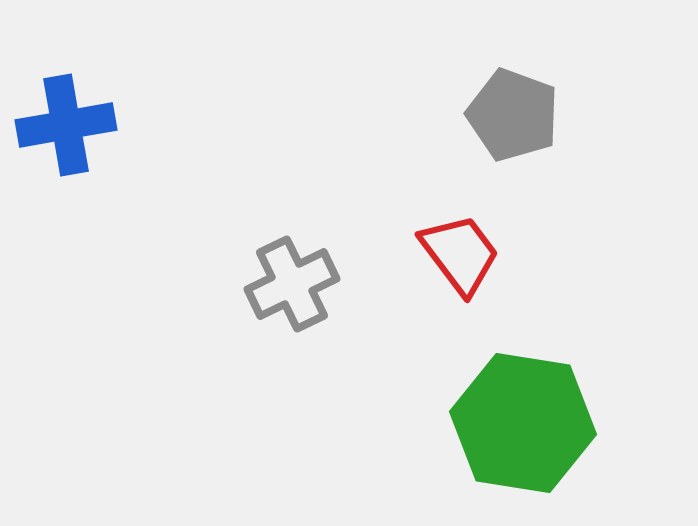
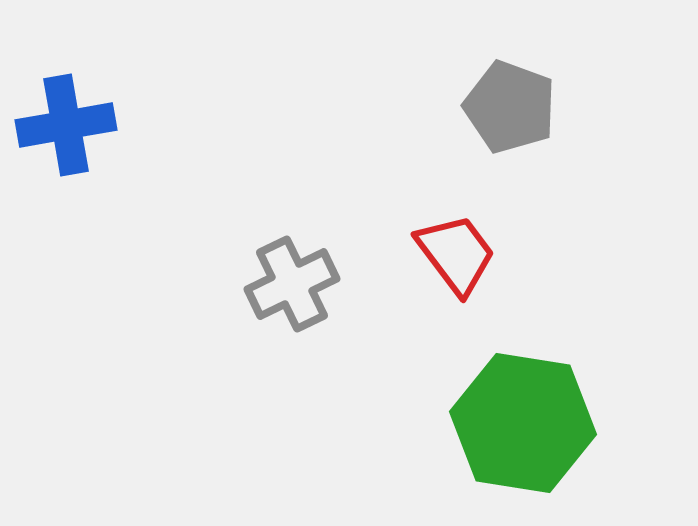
gray pentagon: moved 3 px left, 8 px up
red trapezoid: moved 4 px left
